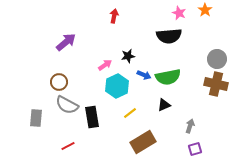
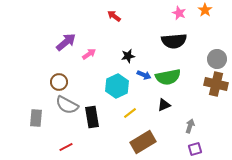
red arrow: rotated 64 degrees counterclockwise
black semicircle: moved 5 px right, 5 px down
pink arrow: moved 16 px left, 11 px up
red line: moved 2 px left, 1 px down
